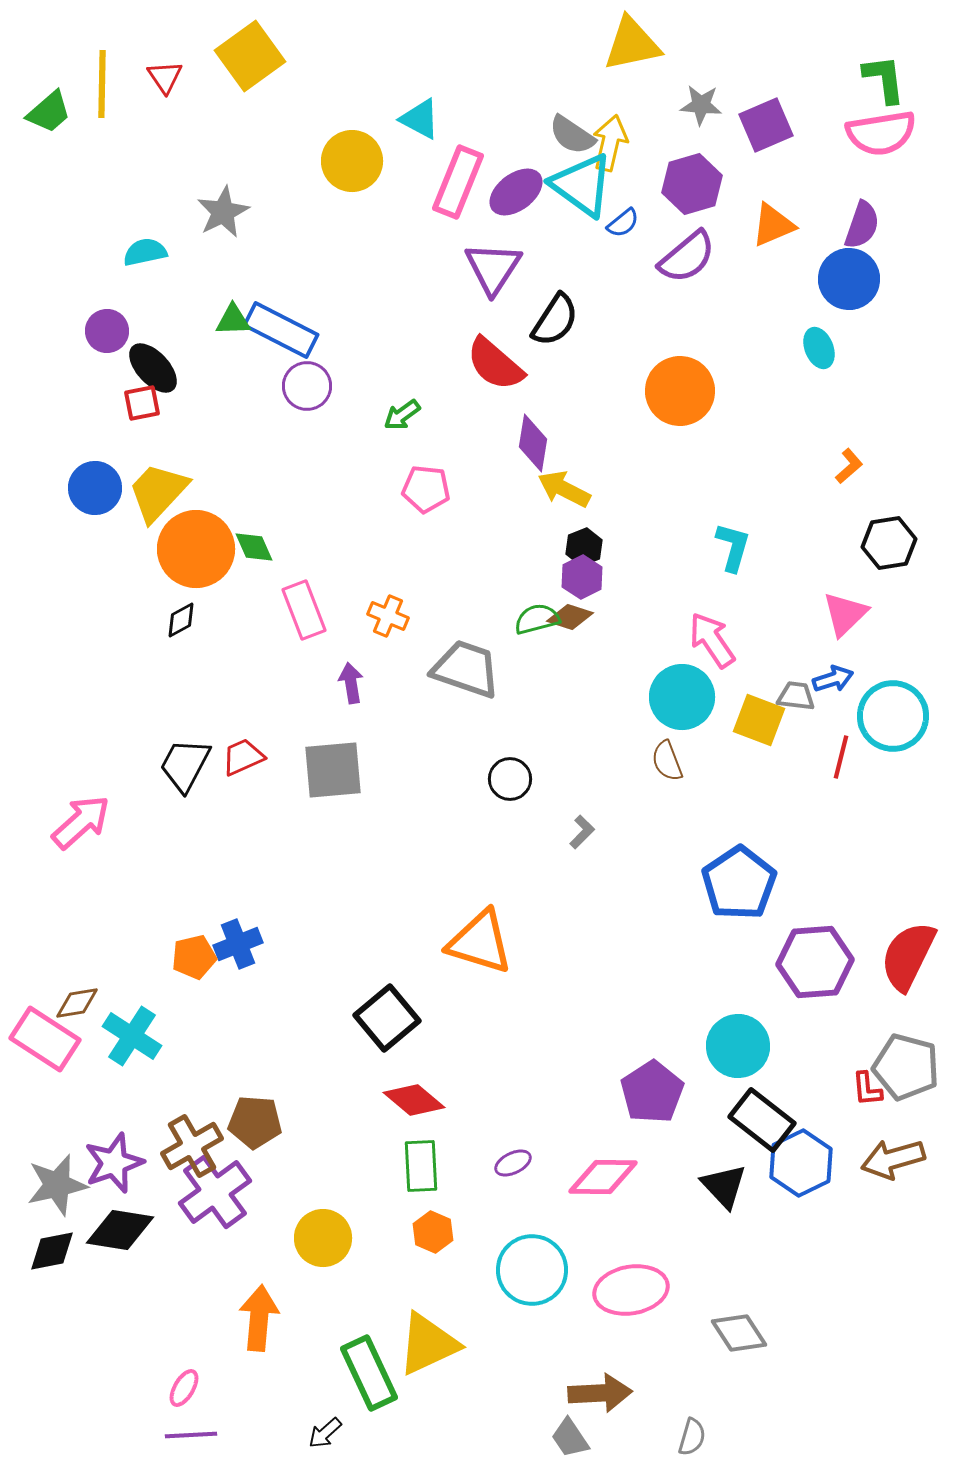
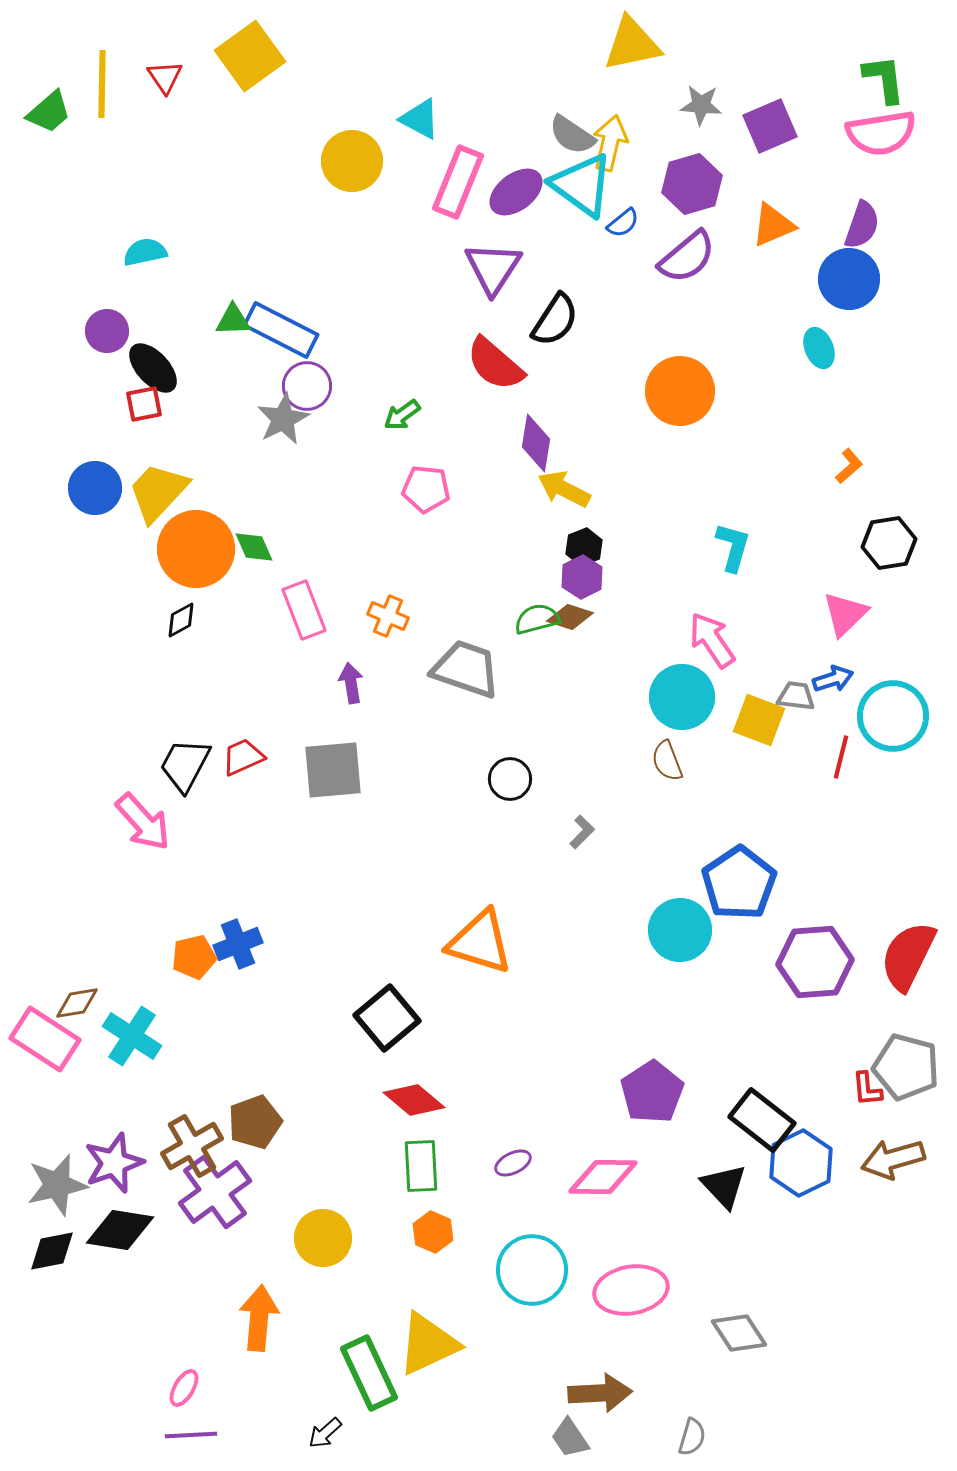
purple square at (766, 125): moved 4 px right, 1 px down
gray star at (223, 212): moved 60 px right, 207 px down
red square at (142, 403): moved 2 px right, 1 px down
purple diamond at (533, 443): moved 3 px right
pink arrow at (81, 822): moved 62 px right; rotated 90 degrees clockwise
cyan circle at (738, 1046): moved 58 px left, 116 px up
brown pentagon at (255, 1122): rotated 24 degrees counterclockwise
